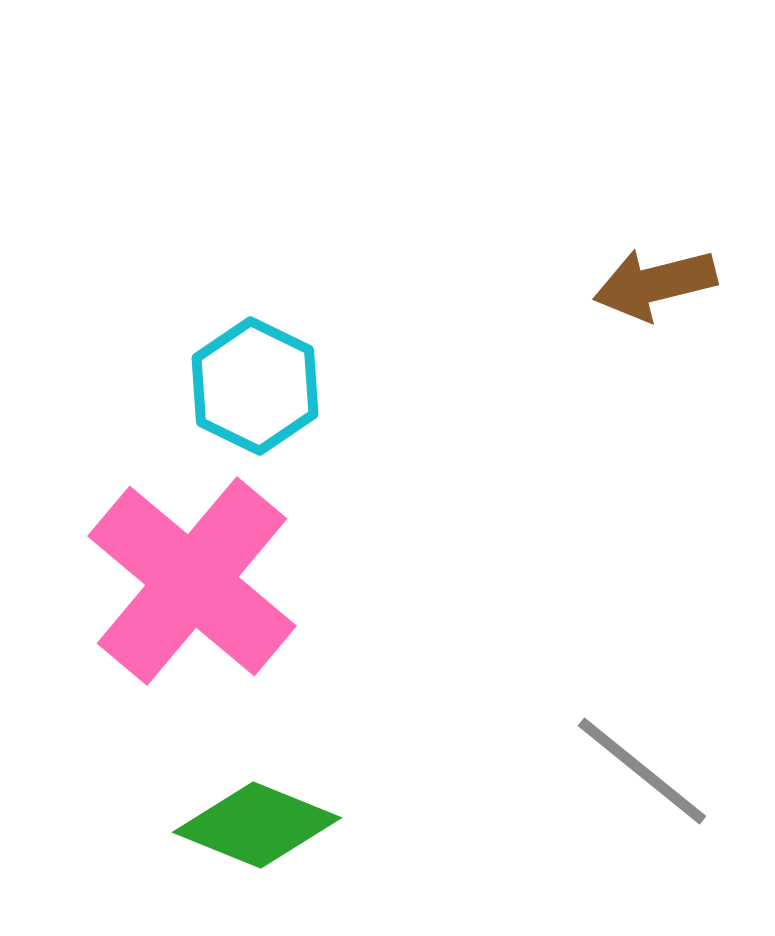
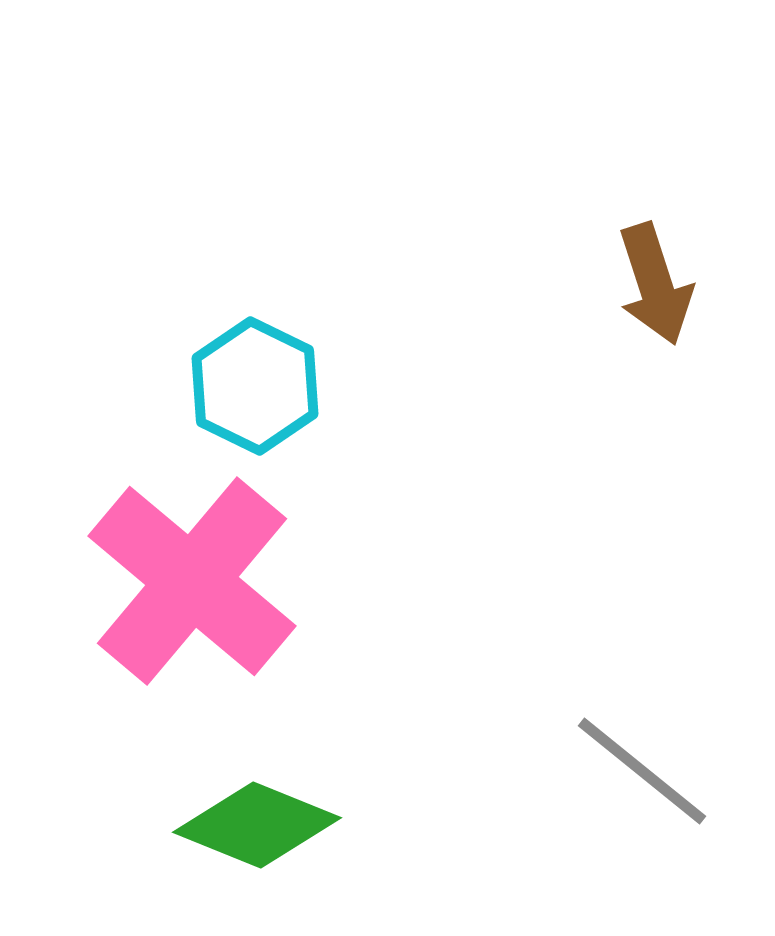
brown arrow: rotated 94 degrees counterclockwise
